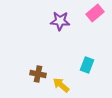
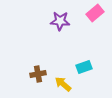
cyan rectangle: moved 3 px left, 2 px down; rotated 49 degrees clockwise
brown cross: rotated 21 degrees counterclockwise
yellow arrow: moved 2 px right, 1 px up
